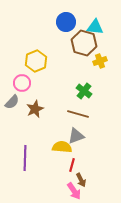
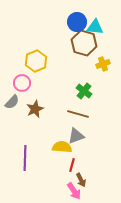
blue circle: moved 11 px right
yellow cross: moved 3 px right, 3 px down
